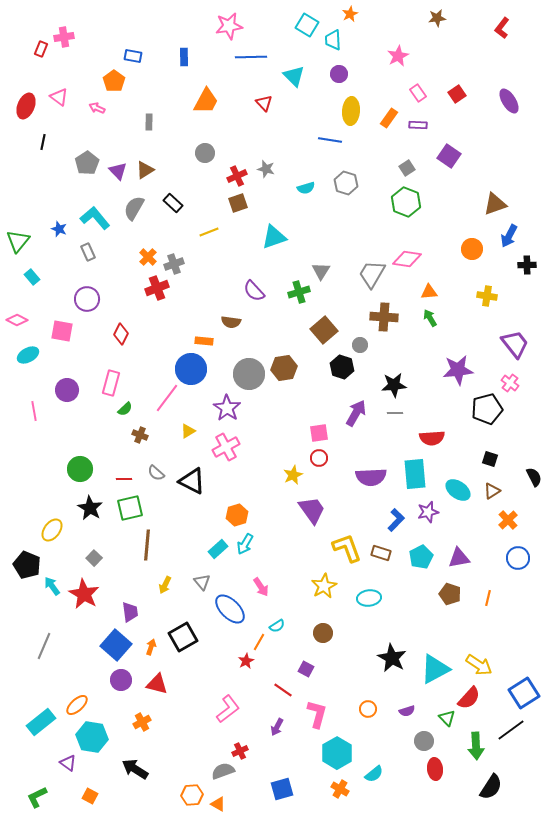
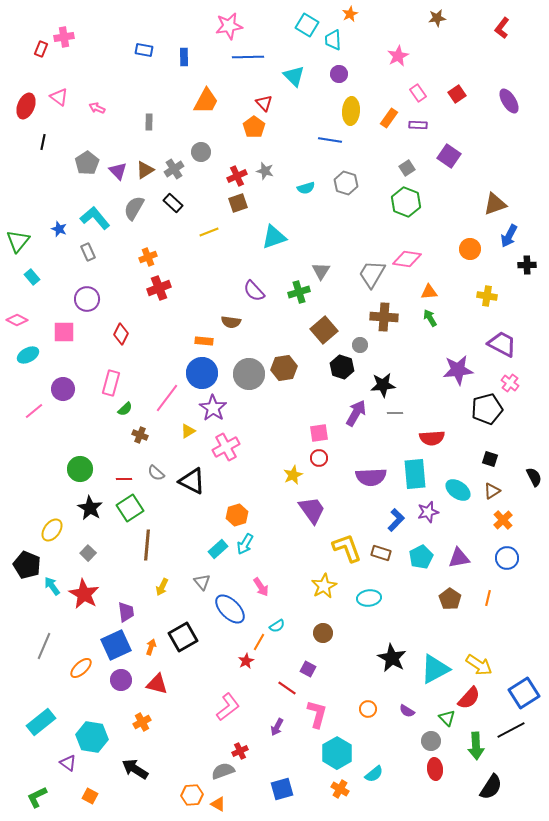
blue rectangle at (133, 56): moved 11 px right, 6 px up
blue line at (251, 57): moved 3 px left
orange pentagon at (114, 81): moved 140 px right, 46 px down
gray circle at (205, 153): moved 4 px left, 1 px up
gray star at (266, 169): moved 1 px left, 2 px down
orange circle at (472, 249): moved 2 px left
orange cross at (148, 257): rotated 24 degrees clockwise
gray cross at (174, 264): moved 95 px up; rotated 12 degrees counterclockwise
red cross at (157, 288): moved 2 px right
pink square at (62, 331): moved 2 px right, 1 px down; rotated 10 degrees counterclockwise
purple trapezoid at (515, 344): moved 13 px left; rotated 24 degrees counterclockwise
blue circle at (191, 369): moved 11 px right, 4 px down
black star at (394, 385): moved 11 px left
purple circle at (67, 390): moved 4 px left, 1 px up
purple star at (227, 408): moved 14 px left
pink line at (34, 411): rotated 60 degrees clockwise
green square at (130, 508): rotated 20 degrees counterclockwise
orange cross at (508, 520): moved 5 px left
gray square at (94, 558): moved 6 px left, 5 px up
blue circle at (518, 558): moved 11 px left
yellow arrow at (165, 585): moved 3 px left, 2 px down
brown pentagon at (450, 594): moved 5 px down; rotated 15 degrees clockwise
purple trapezoid at (130, 612): moved 4 px left
blue square at (116, 645): rotated 24 degrees clockwise
purple square at (306, 669): moved 2 px right
red line at (283, 690): moved 4 px right, 2 px up
orange ellipse at (77, 705): moved 4 px right, 37 px up
pink L-shape at (228, 709): moved 2 px up
purple semicircle at (407, 711): rotated 49 degrees clockwise
black line at (511, 730): rotated 8 degrees clockwise
gray circle at (424, 741): moved 7 px right
